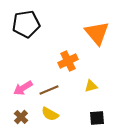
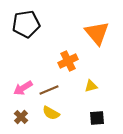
yellow semicircle: moved 1 px right, 1 px up
